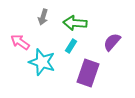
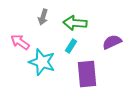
purple semicircle: rotated 24 degrees clockwise
purple rectangle: moved 1 px left, 1 px down; rotated 24 degrees counterclockwise
